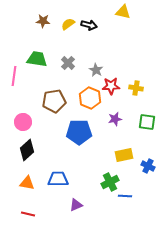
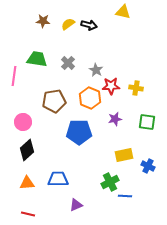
orange triangle: rotated 14 degrees counterclockwise
